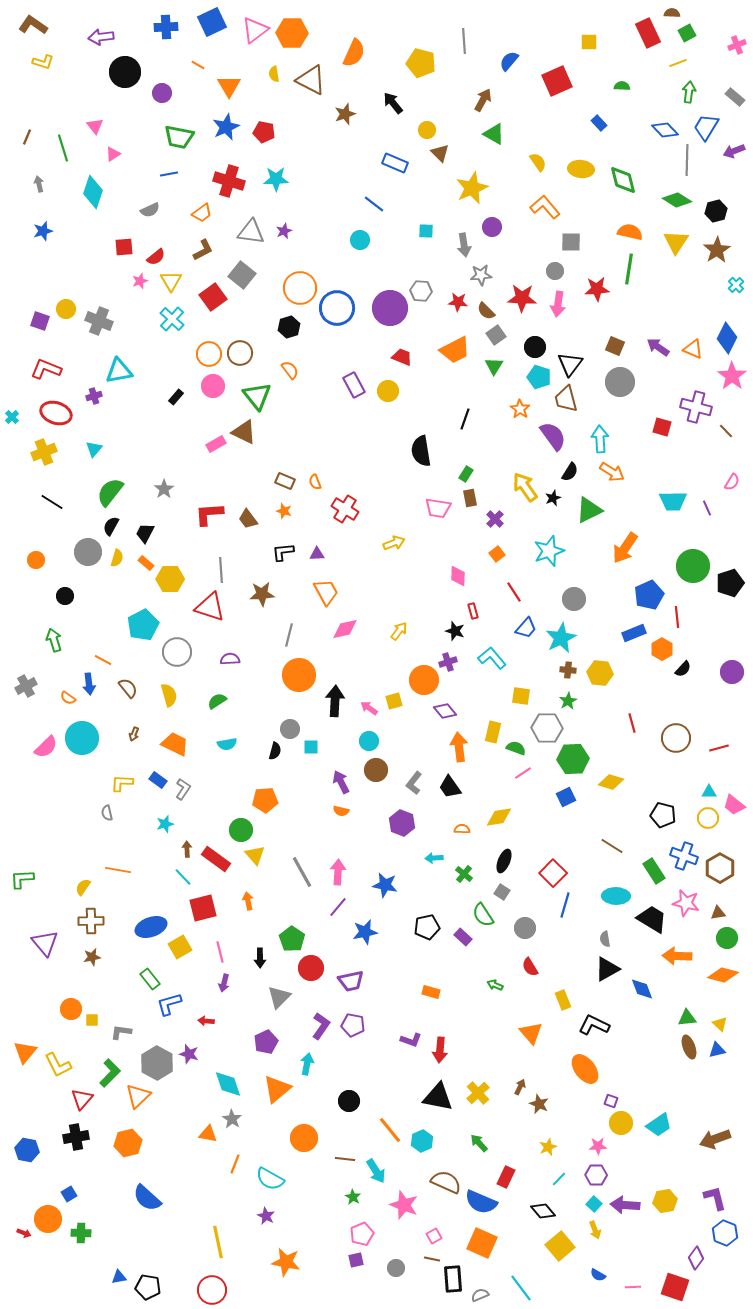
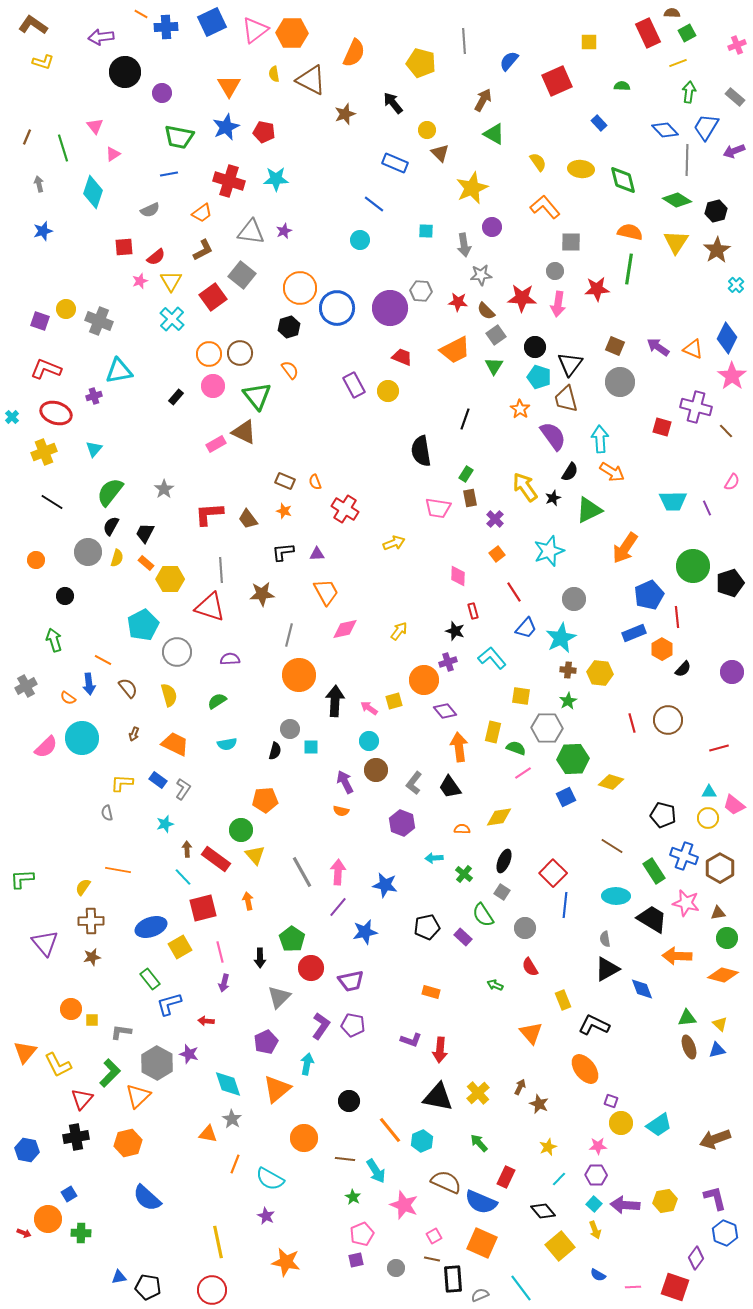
orange line at (198, 65): moved 57 px left, 51 px up
brown circle at (676, 738): moved 8 px left, 18 px up
purple arrow at (341, 782): moved 4 px right
blue line at (565, 905): rotated 10 degrees counterclockwise
